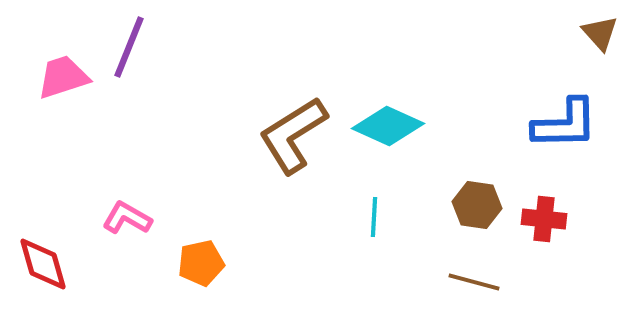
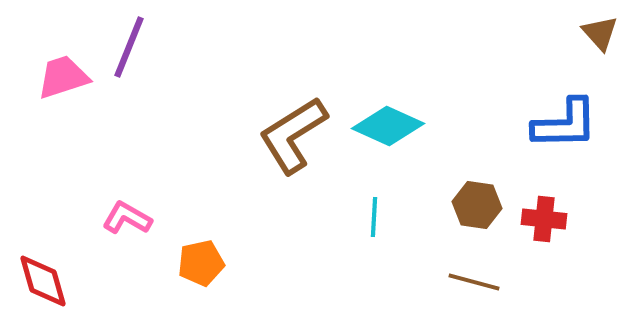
red diamond: moved 17 px down
